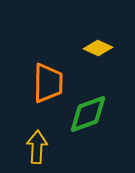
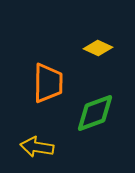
green diamond: moved 7 px right, 1 px up
yellow arrow: rotated 84 degrees counterclockwise
